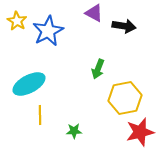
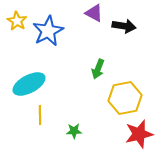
red star: moved 1 px left, 2 px down
